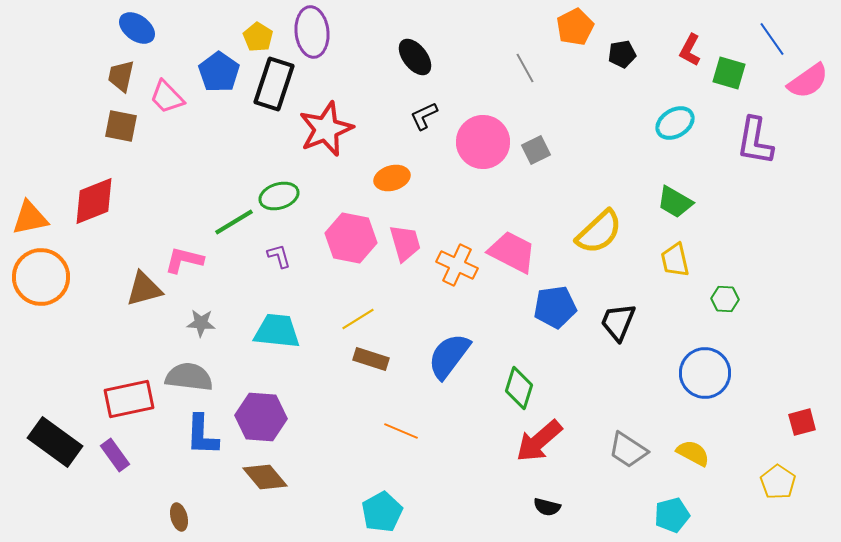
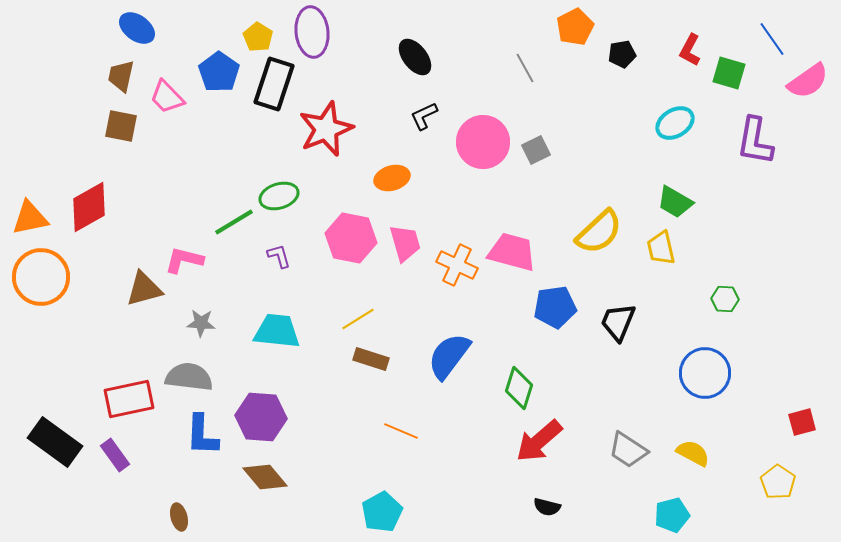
red diamond at (94, 201): moved 5 px left, 6 px down; rotated 8 degrees counterclockwise
pink trapezoid at (512, 252): rotated 12 degrees counterclockwise
yellow trapezoid at (675, 260): moved 14 px left, 12 px up
